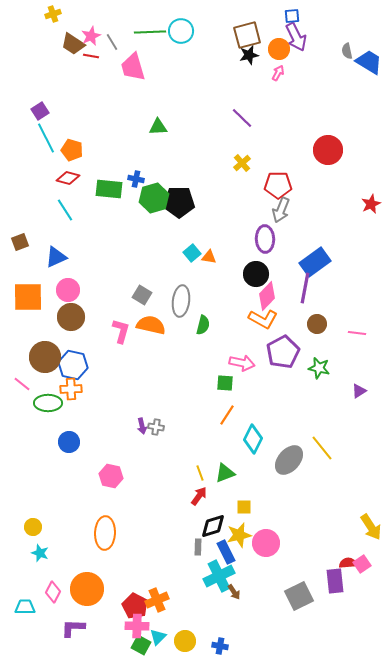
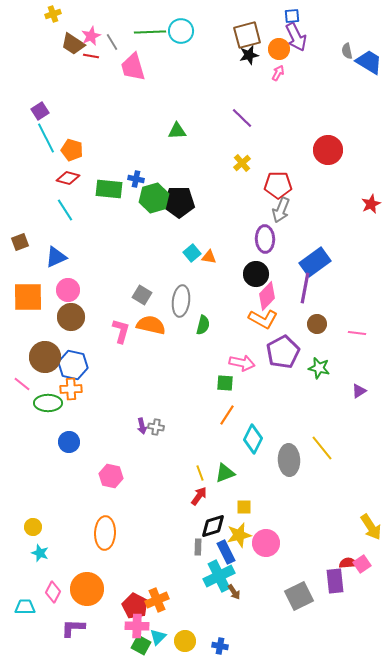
green triangle at (158, 127): moved 19 px right, 4 px down
gray ellipse at (289, 460): rotated 44 degrees counterclockwise
